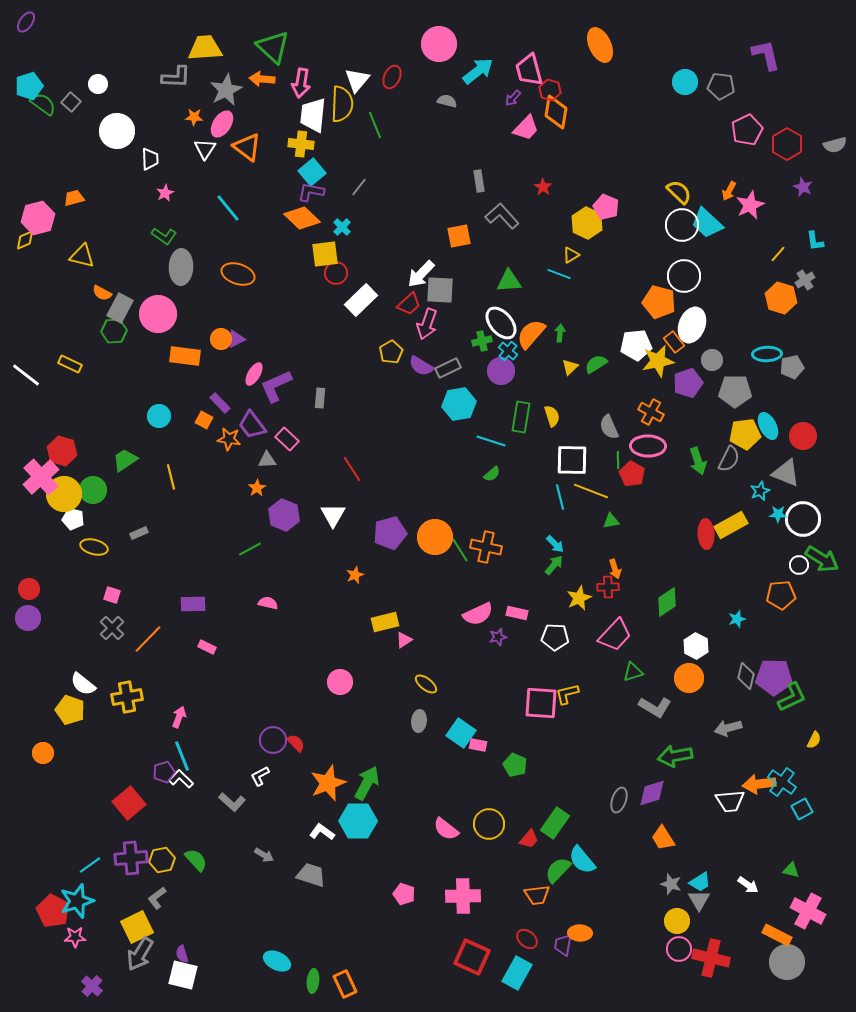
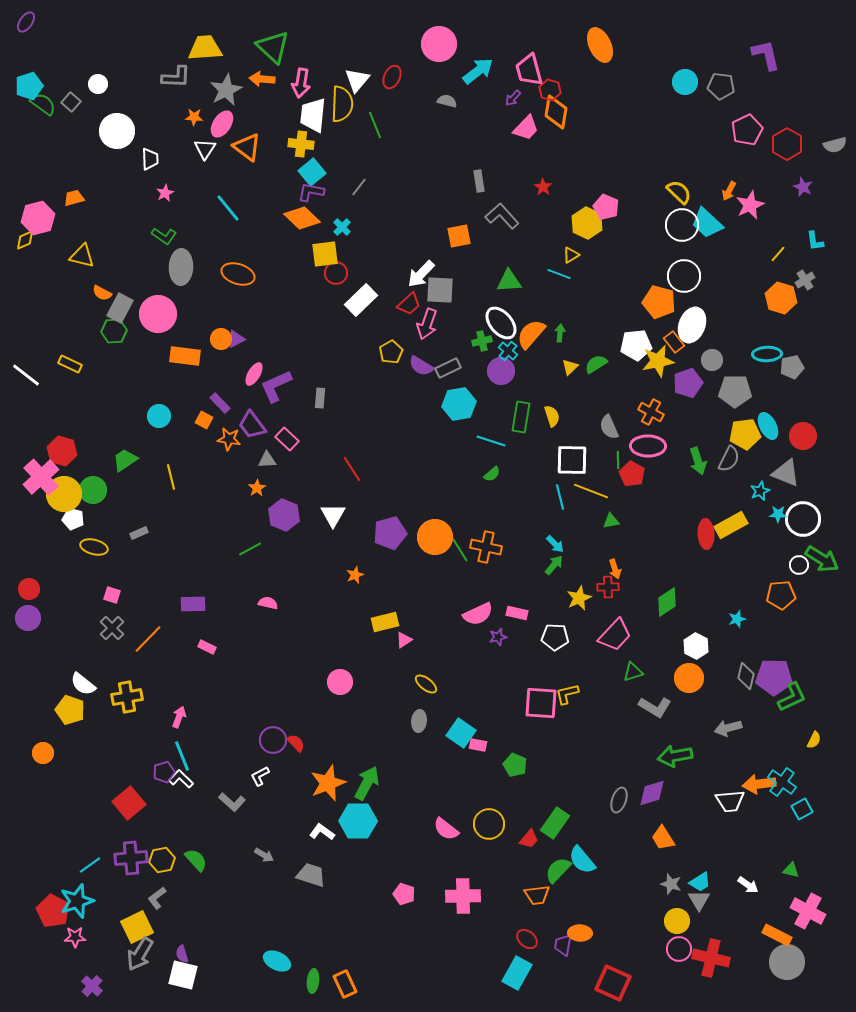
red square at (472, 957): moved 141 px right, 26 px down
